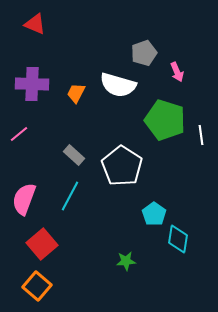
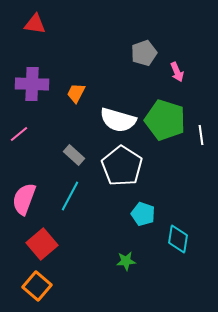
red triangle: rotated 15 degrees counterclockwise
white semicircle: moved 35 px down
cyan pentagon: moved 11 px left; rotated 15 degrees counterclockwise
